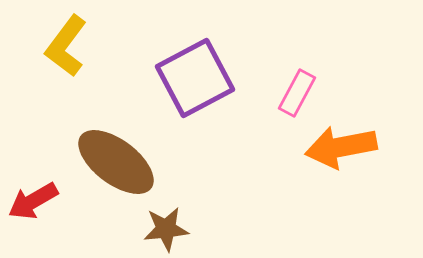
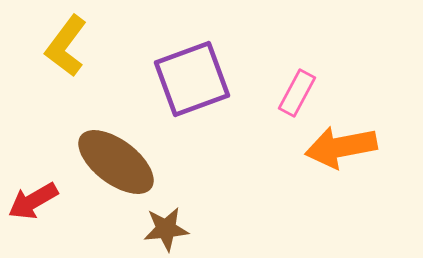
purple square: moved 3 px left, 1 px down; rotated 8 degrees clockwise
